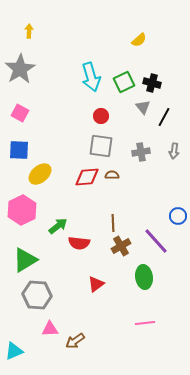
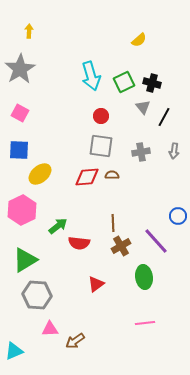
cyan arrow: moved 1 px up
